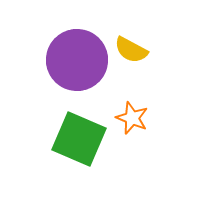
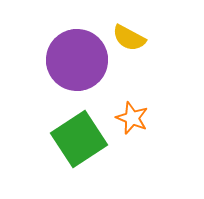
yellow semicircle: moved 2 px left, 12 px up
green square: rotated 34 degrees clockwise
